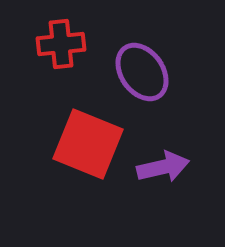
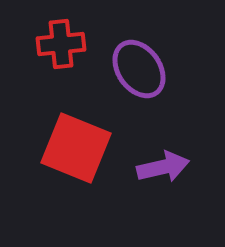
purple ellipse: moved 3 px left, 3 px up
red square: moved 12 px left, 4 px down
